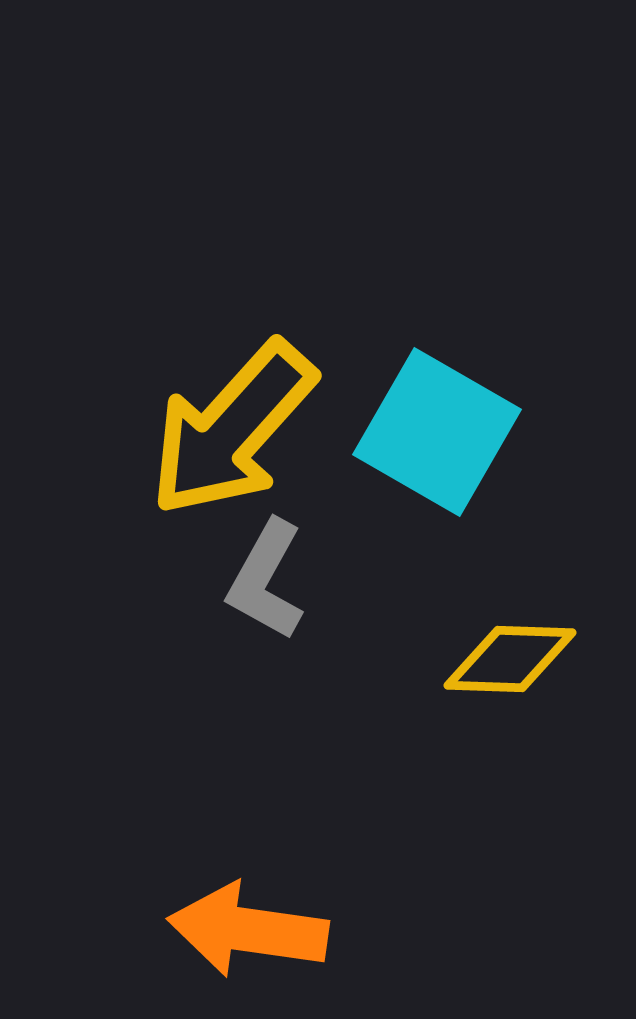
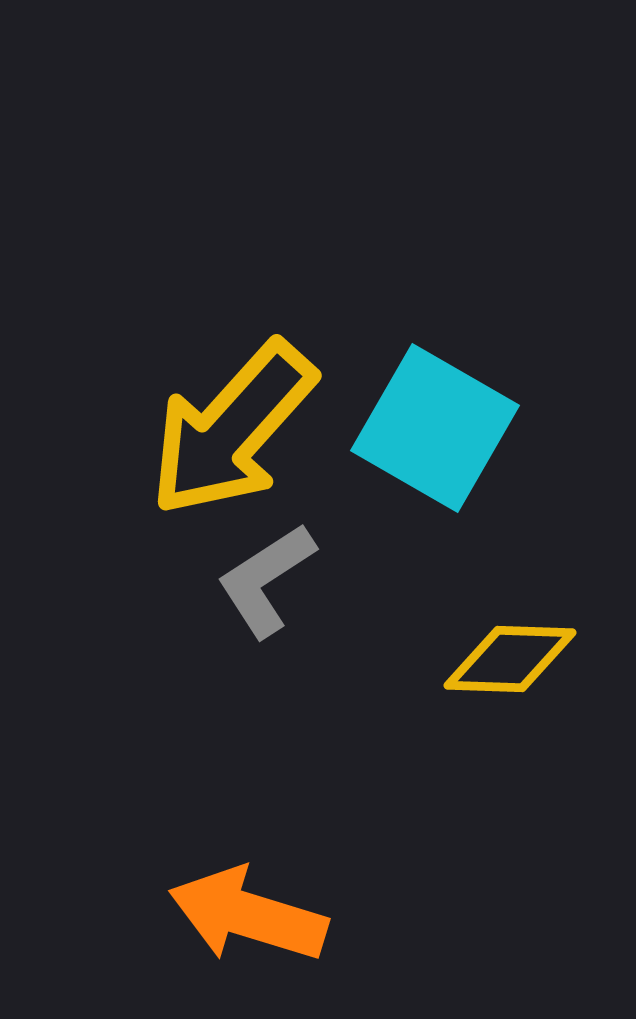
cyan square: moved 2 px left, 4 px up
gray L-shape: rotated 28 degrees clockwise
orange arrow: moved 15 px up; rotated 9 degrees clockwise
